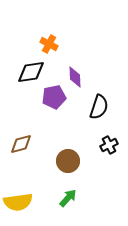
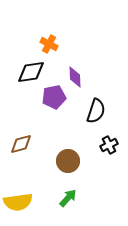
black semicircle: moved 3 px left, 4 px down
